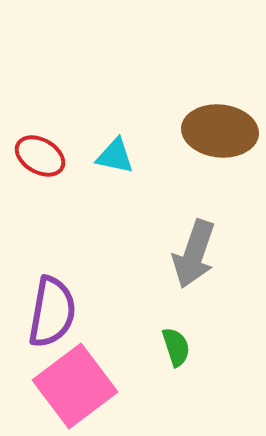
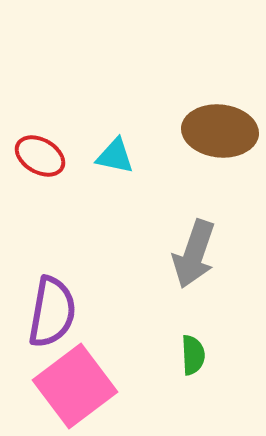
green semicircle: moved 17 px right, 8 px down; rotated 15 degrees clockwise
